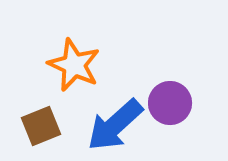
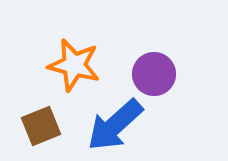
orange star: rotated 10 degrees counterclockwise
purple circle: moved 16 px left, 29 px up
